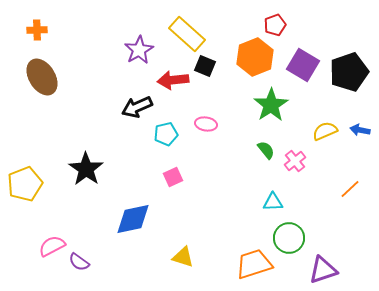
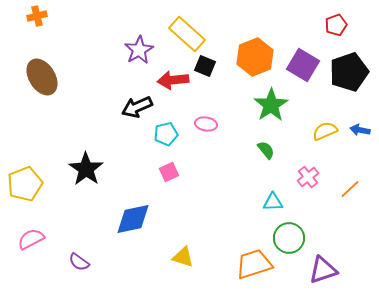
red pentagon: moved 61 px right
orange cross: moved 14 px up; rotated 12 degrees counterclockwise
pink cross: moved 13 px right, 16 px down
pink square: moved 4 px left, 5 px up
pink semicircle: moved 21 px left, 7 px up
